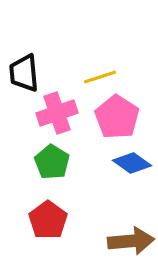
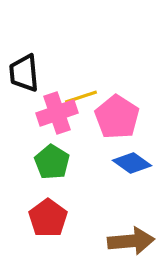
yellow line: moved 19 px left, 20 px down
red pentagon: moved 2 px up
